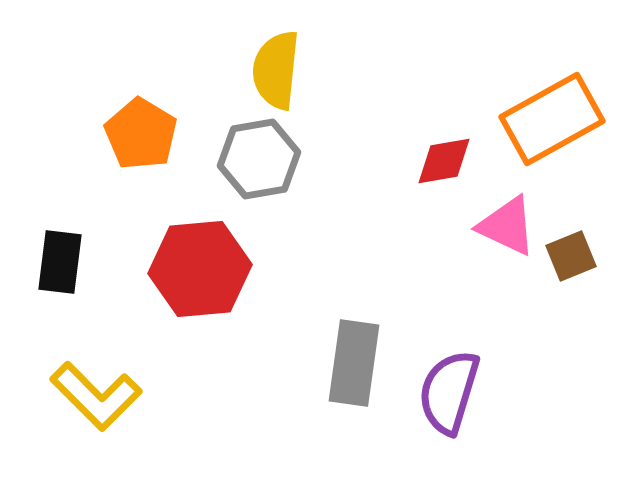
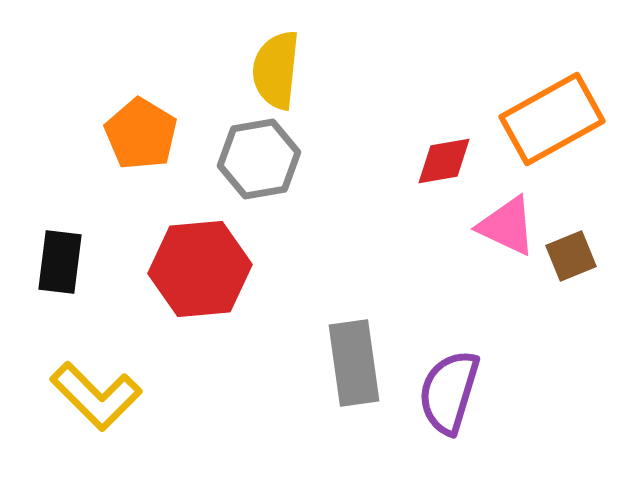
gray rectangle: rotated 16 degrees counterclockwise
